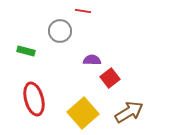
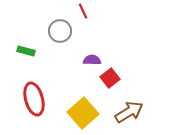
red line: rotated 56 degrees clockwise
